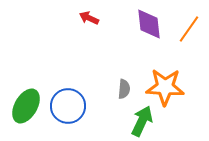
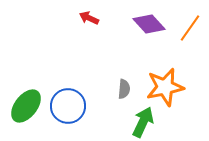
purple diamond: rotated 36 degrees counterclockwise
orange line: moved 1 px right, 1 px up
orange star: rotated 15 degrees counterclockwise
green ellipse: rotated 8 degrees clockwise
green arrow: moved 1 px right, 1 px down
